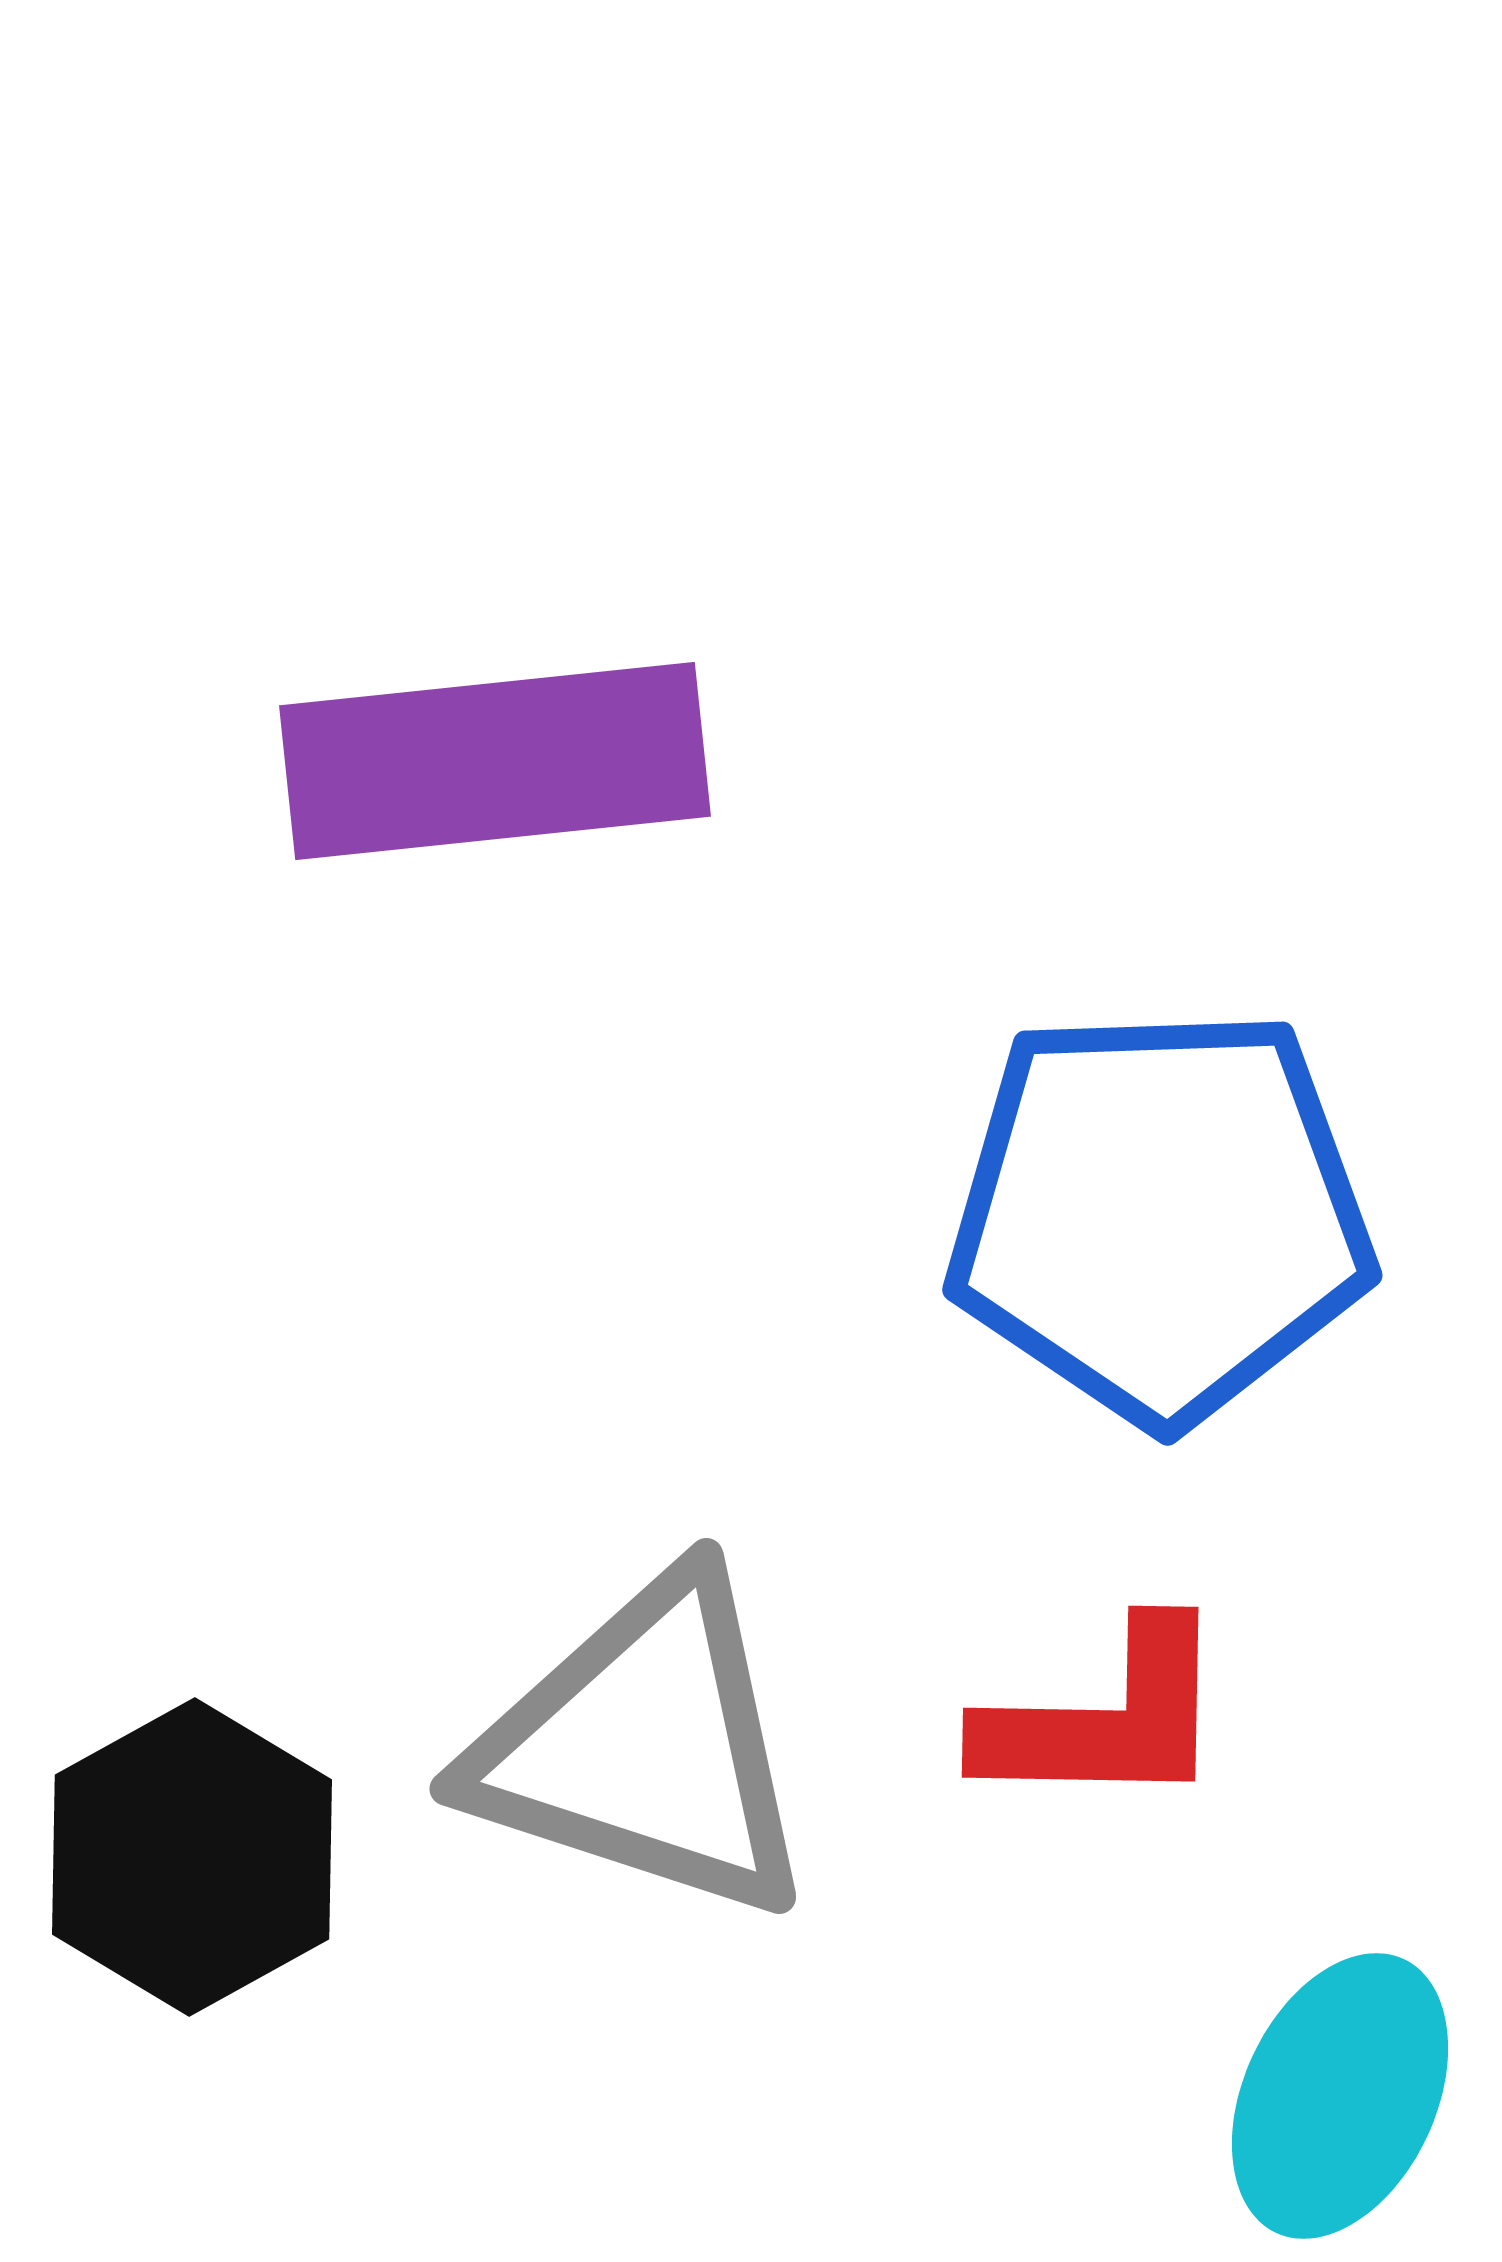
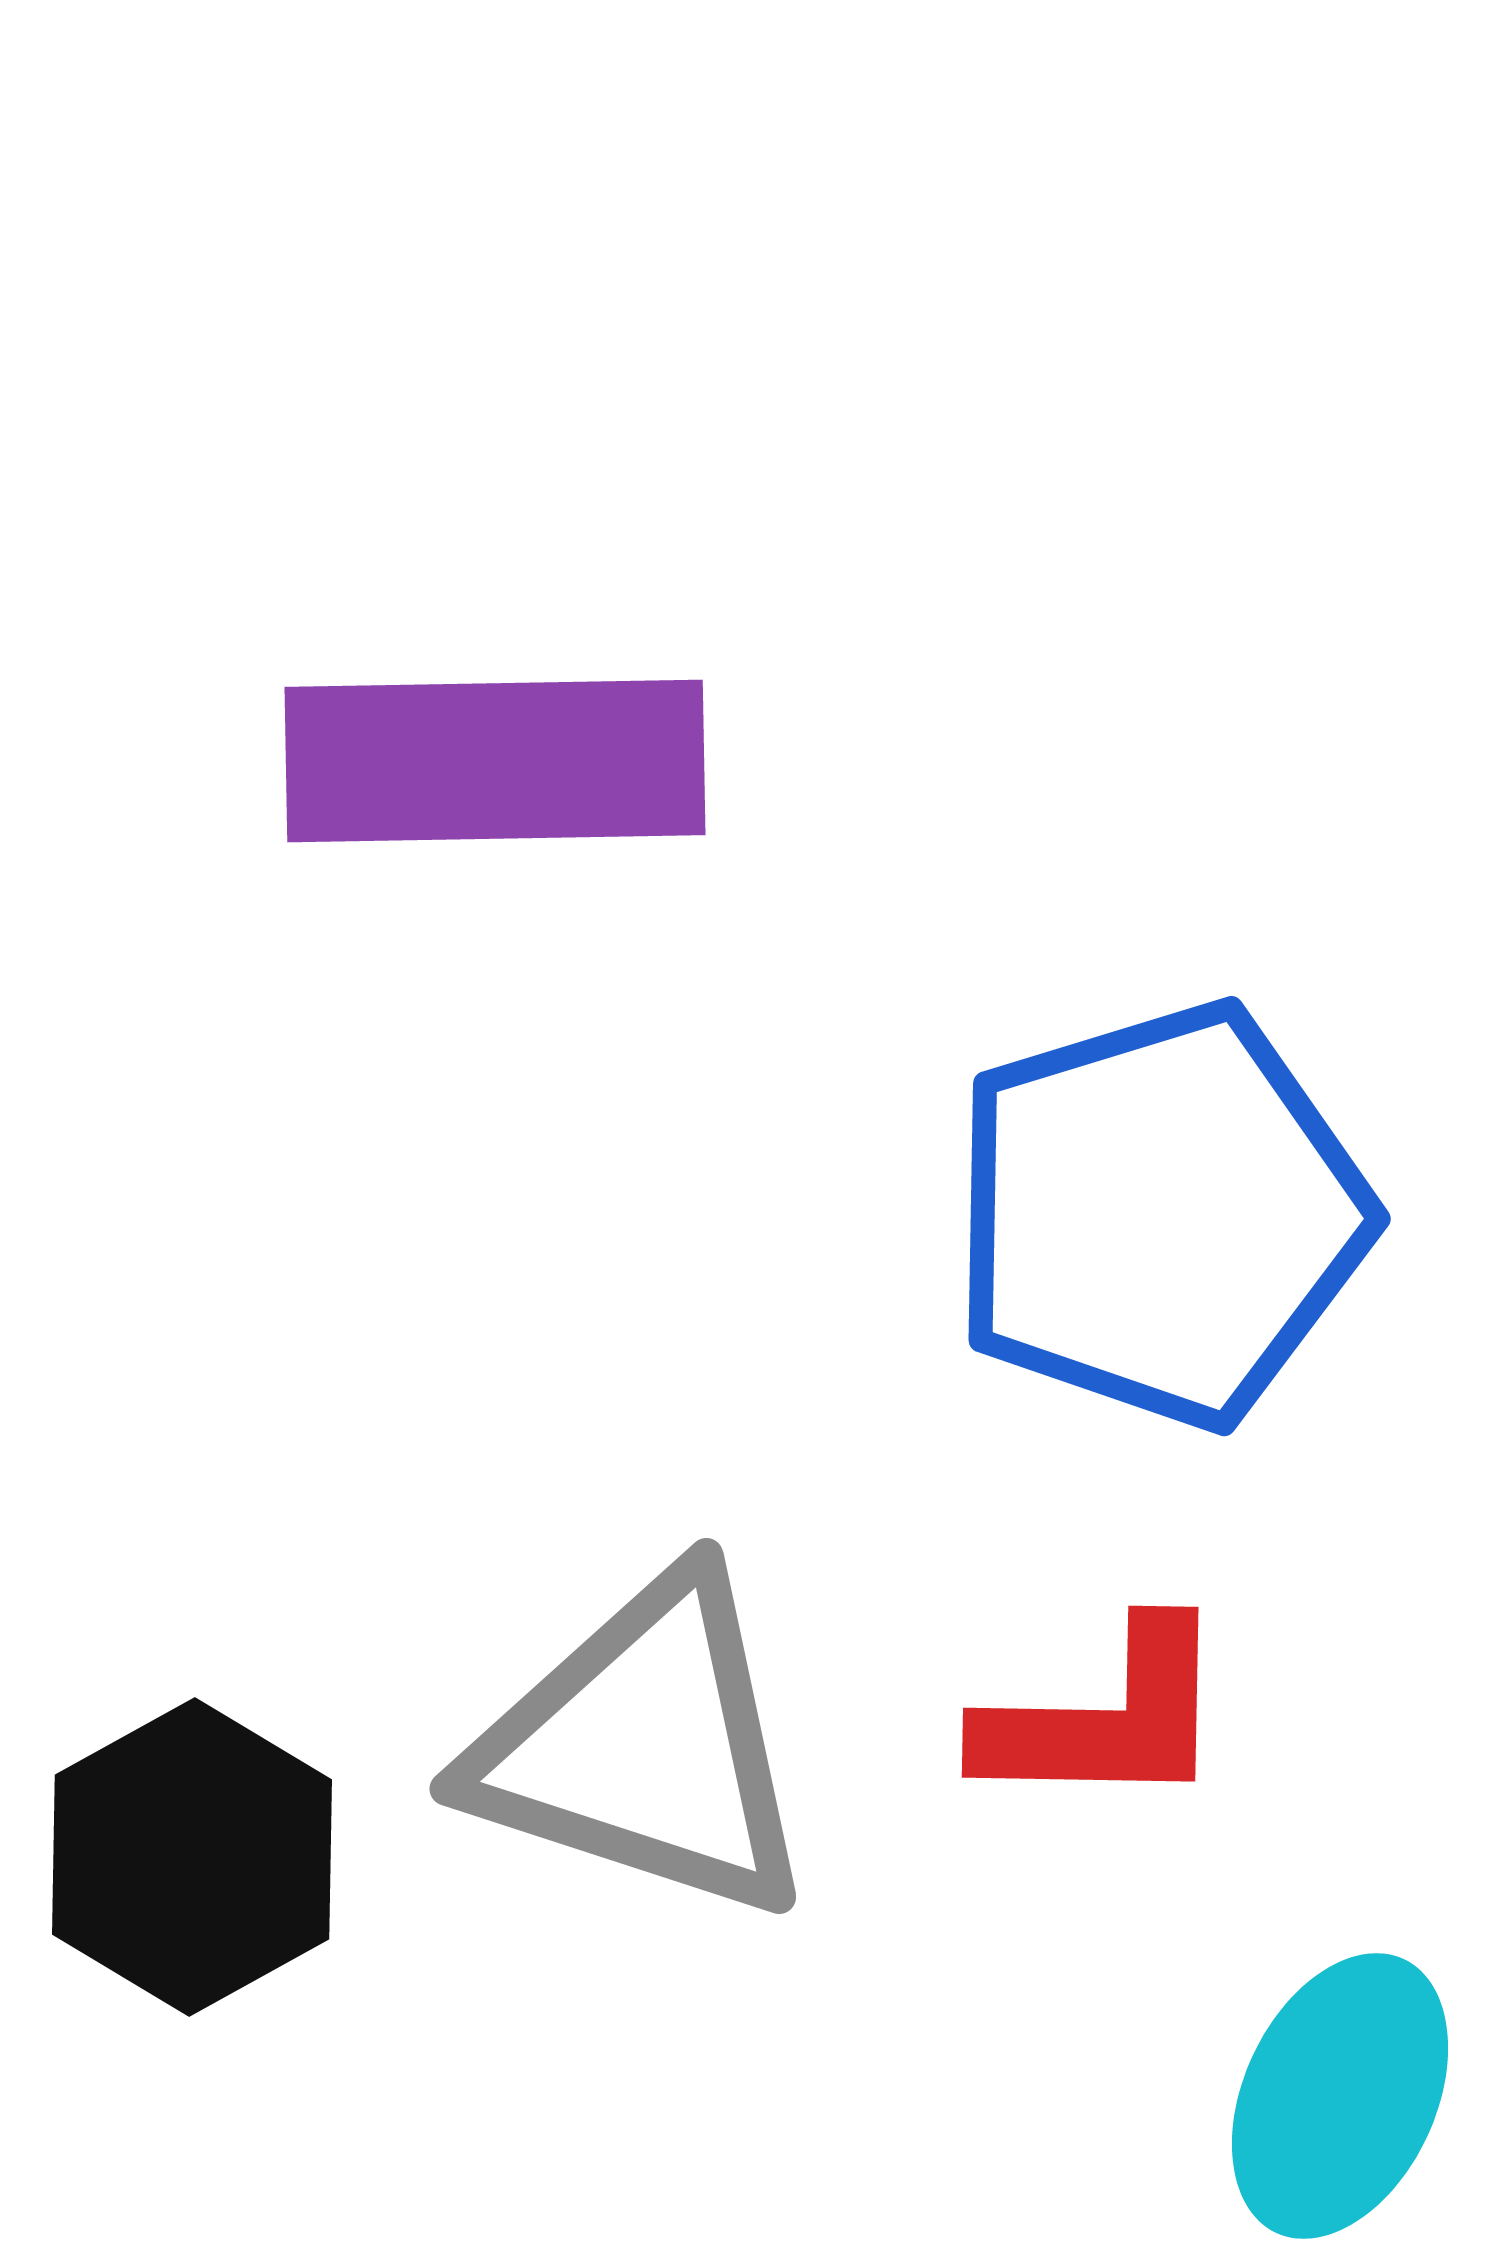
purple rectangle: rotated 5 degrees clockwise
blue pentagon: rotated 15 degrees counterclockwise
